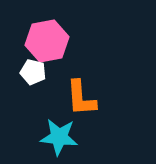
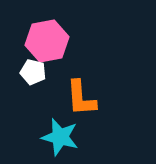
cyan star: moved 1 px right; rotated 9 degrees clockwise
